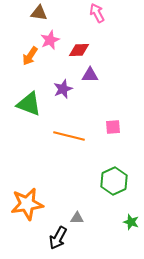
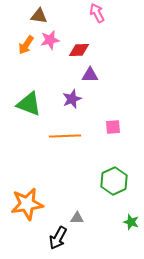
brown triangle: moved 3 px down
pink star: rotated 12 degrees clockwise
orange arrow: moved 4 px left, 11 px up
purple star: moved 9 px right, 10 px down
orange line: moved 4 px left; rotated 16 degrees counterclockwise
